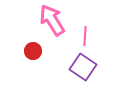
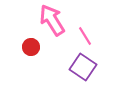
pink line: rotated 36 degrees counterclockwise
red circle: moved 2 px left, 4 px up
